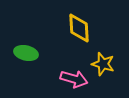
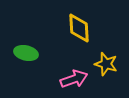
yellow star: moved 3 px right
pink arrow: rotated 36 degrees counterclockwise
